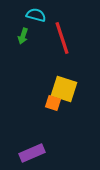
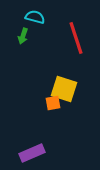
cyan semicircle: moved 1 px left, 2 px down
red line: moved 14 px right
orange square: rotated 28 degrees counterclockwise
